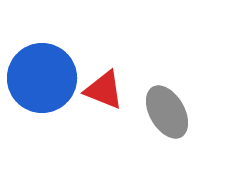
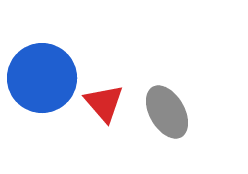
red triangle: moved 13 px down; rotated 27 degrees clockwise
